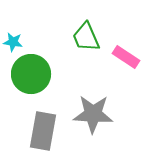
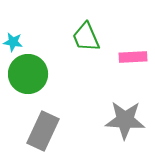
pink rectangle: moved 7 px right; rotated 36 degrees counterclockwise
green circle: moved 3 px left
gray star: moved 32 px right, 6 px down
gray rectangle: rotated 15 degrees clockwise
